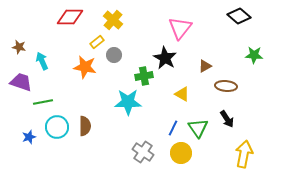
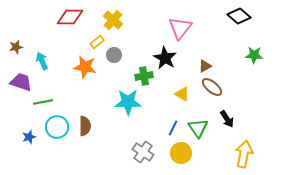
brown star: moved 3 px left; rotated 24 degrees counterclockwise
brown ellipse: moved 14 px left, 1 px down; rotated 35 degrees clockwise
